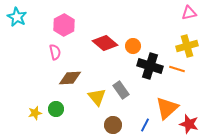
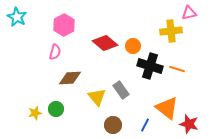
yellow cross: moved 16 px left, 15 px up; rotated 10 degrees clockwise
pink semicircle: rotated 28 degrees clockwise
orange triangle: rotated 40 degrees counterclockwise
